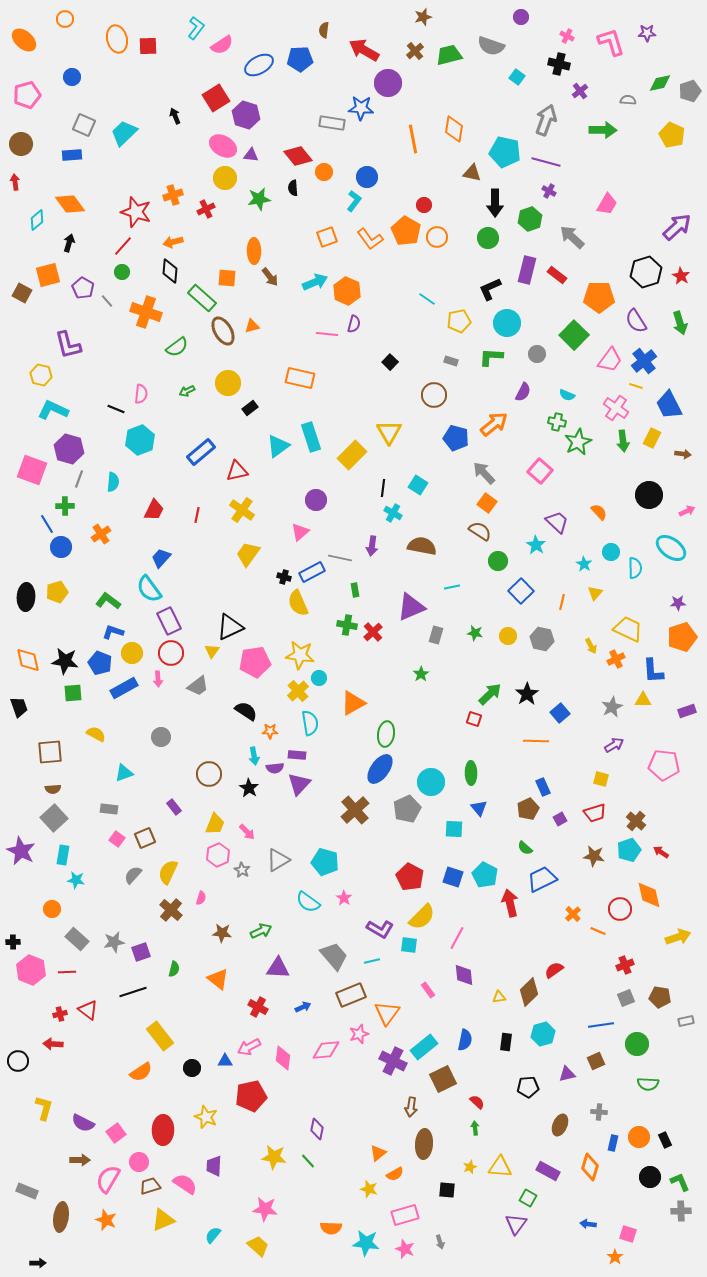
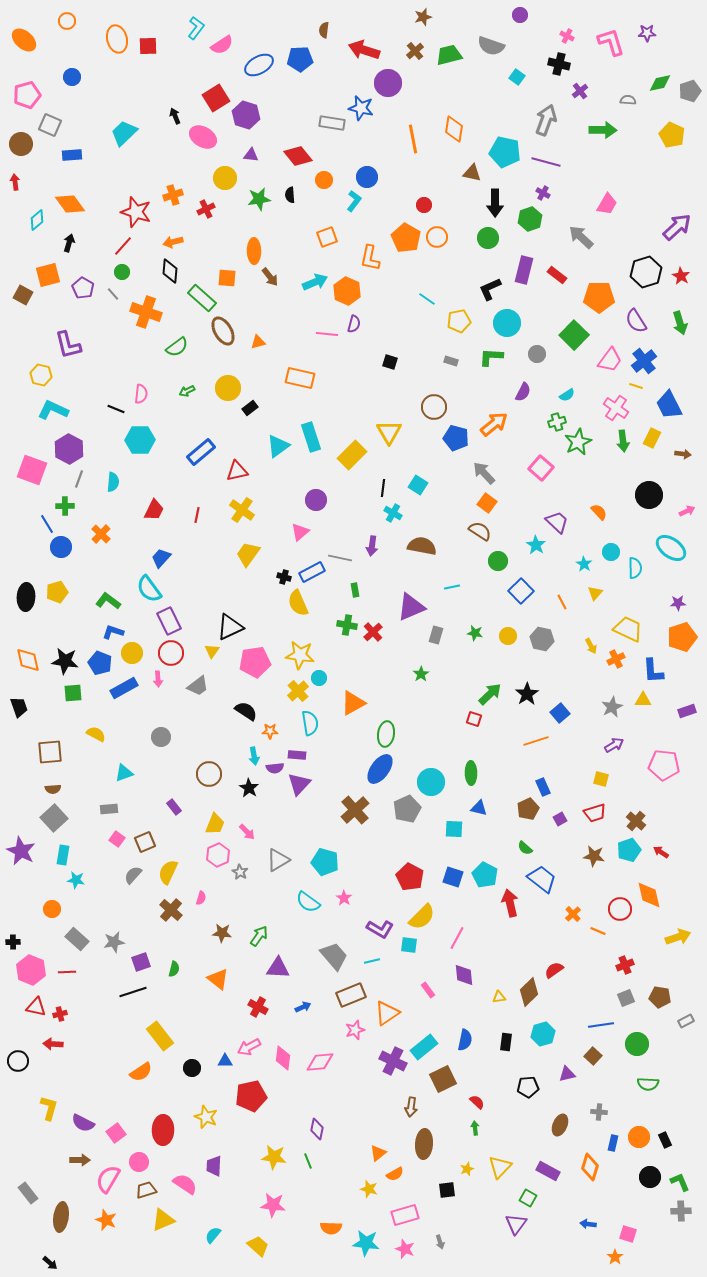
purple circle at (521, 17): moved 1 px left, 2 px up
orange circle at (65, 19): moved 2 px right, 2 px down
red arrow at (364, 50): rotated 12 degrees counterclockwise
blue star at (361, 108): rotated 10 degrees clockwise
gray square at (84, 125): moved 34 px left
pink ellipse at (223, 146): moved 20 px left, 9 px up
orange circle at (324, 172): moved 8 px down
black semicircle at (293, 188): moved 3 px left, 7 px down
purple cross at (549, 191): moved 6 px left, 2 px down
orange pentagon at (406, 231): moved 7 px down
gray arrow at (572, 237): moved 9 px right
orange L-shape at (370, 239): moved 19 px down; rotated 48 degrees clockwise
purple rectangle at (527, 270): moved 3 px left
brown square at (22, 293): moved 1 px right, 2 px down
gray line at (107, 301): moved 6 px right, 7 px up
orange triangle at (252, 326): moved 6 px right, 16 px down
black square at (390, 362): rotated 28 degrees counterclockwise
yellow circle at (228, 383): moved 5 px down
brown circle at (434, 395): moved 12 px down
cyan semicircle at (567, 395): rotated 56 degrees counterclockwise
green cross at (557, 422): rotated 30 degrees counterclockwise
cyan hexagon at (140, 440): rotated 20 degrees clockwise
purple hexagon at (69, 449): rotated 12 degrees clockwise
pink square at (540, 471): moved 1 px right, 3 px up
orange cross at (101, 534): rotated 12 degrees counterclockwise
orange line at (562, 602): rotated 42 degrees counterclockwise
orange line at (536, 741): rotated 20 degrees counterclockwise
blue triangle at (479, 808): rotated 36 degrees counterclockwise
gray rectangle at (109, 809): rotated 12 degrees counterclockwise
brown square at (145, 838): moved 4 px down
gray star at (242, 870): moved 2 px left, 2 px down
blue trapezoid at (542, 879): rotated 64 degrees clockwise
green arrow at (261, 931): moved 2 px left, 5 px down; rotated 30 degrees counterclockwise
purple square at (141, 952): moved 10 px down
red triangle at (88, 1010): moved 52 px left, 3 px up; rotated 25 degrees counterclockwise
orange triangle at (387, 1013): rotated 20 degrees clockwise
gray rectangle at (686, 1021): rotated 14 degrees counterclockwise
pink star at (359, 1034): moved 4 px left, 4 px up
pink diamond at (326, 1050): moved 6 px left, 12 px down
brown square at (596, 1061): moved 3 px left, 5 px up; rotated 24 degrees counterclockwise
yellow L-shape at (44, 1108): moved 5 px right
green line at (308, 1161): rotated 21 degrees clockwise
yellow star at (470, 1167): moved 3 px left, 2 px down
yellow triangle at (500, 1167): rotated 50 degrees counterclockwise
brown trapezoid at (150, 1186): moved 4 px left, 4 px down
black square at (447, 1190): rotated 12 degrees counterclockwise
gray rectangle at (27, 1191): moved 1 px right, 2 px down; rotated 30 degrees clockwise
pink star at (265, 1209): moved 8 px right, 4 px up
black arrow at (38, 1263): moved 12 px right; rotated 42 degrees clockwise
